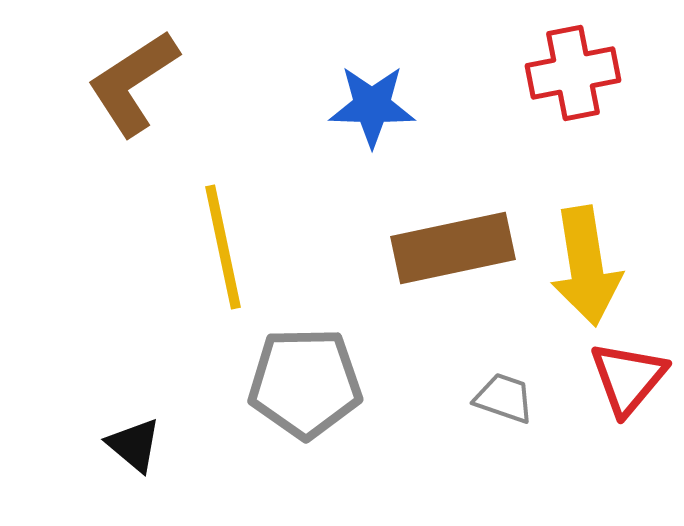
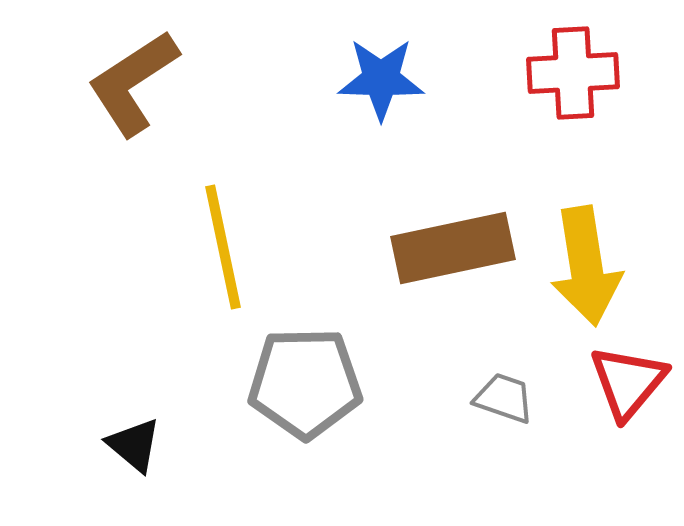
red cross: rotated 8 degrees clockwise
blue star: moved 9 px right, 27 px up
red triangle: moved 4 px down
